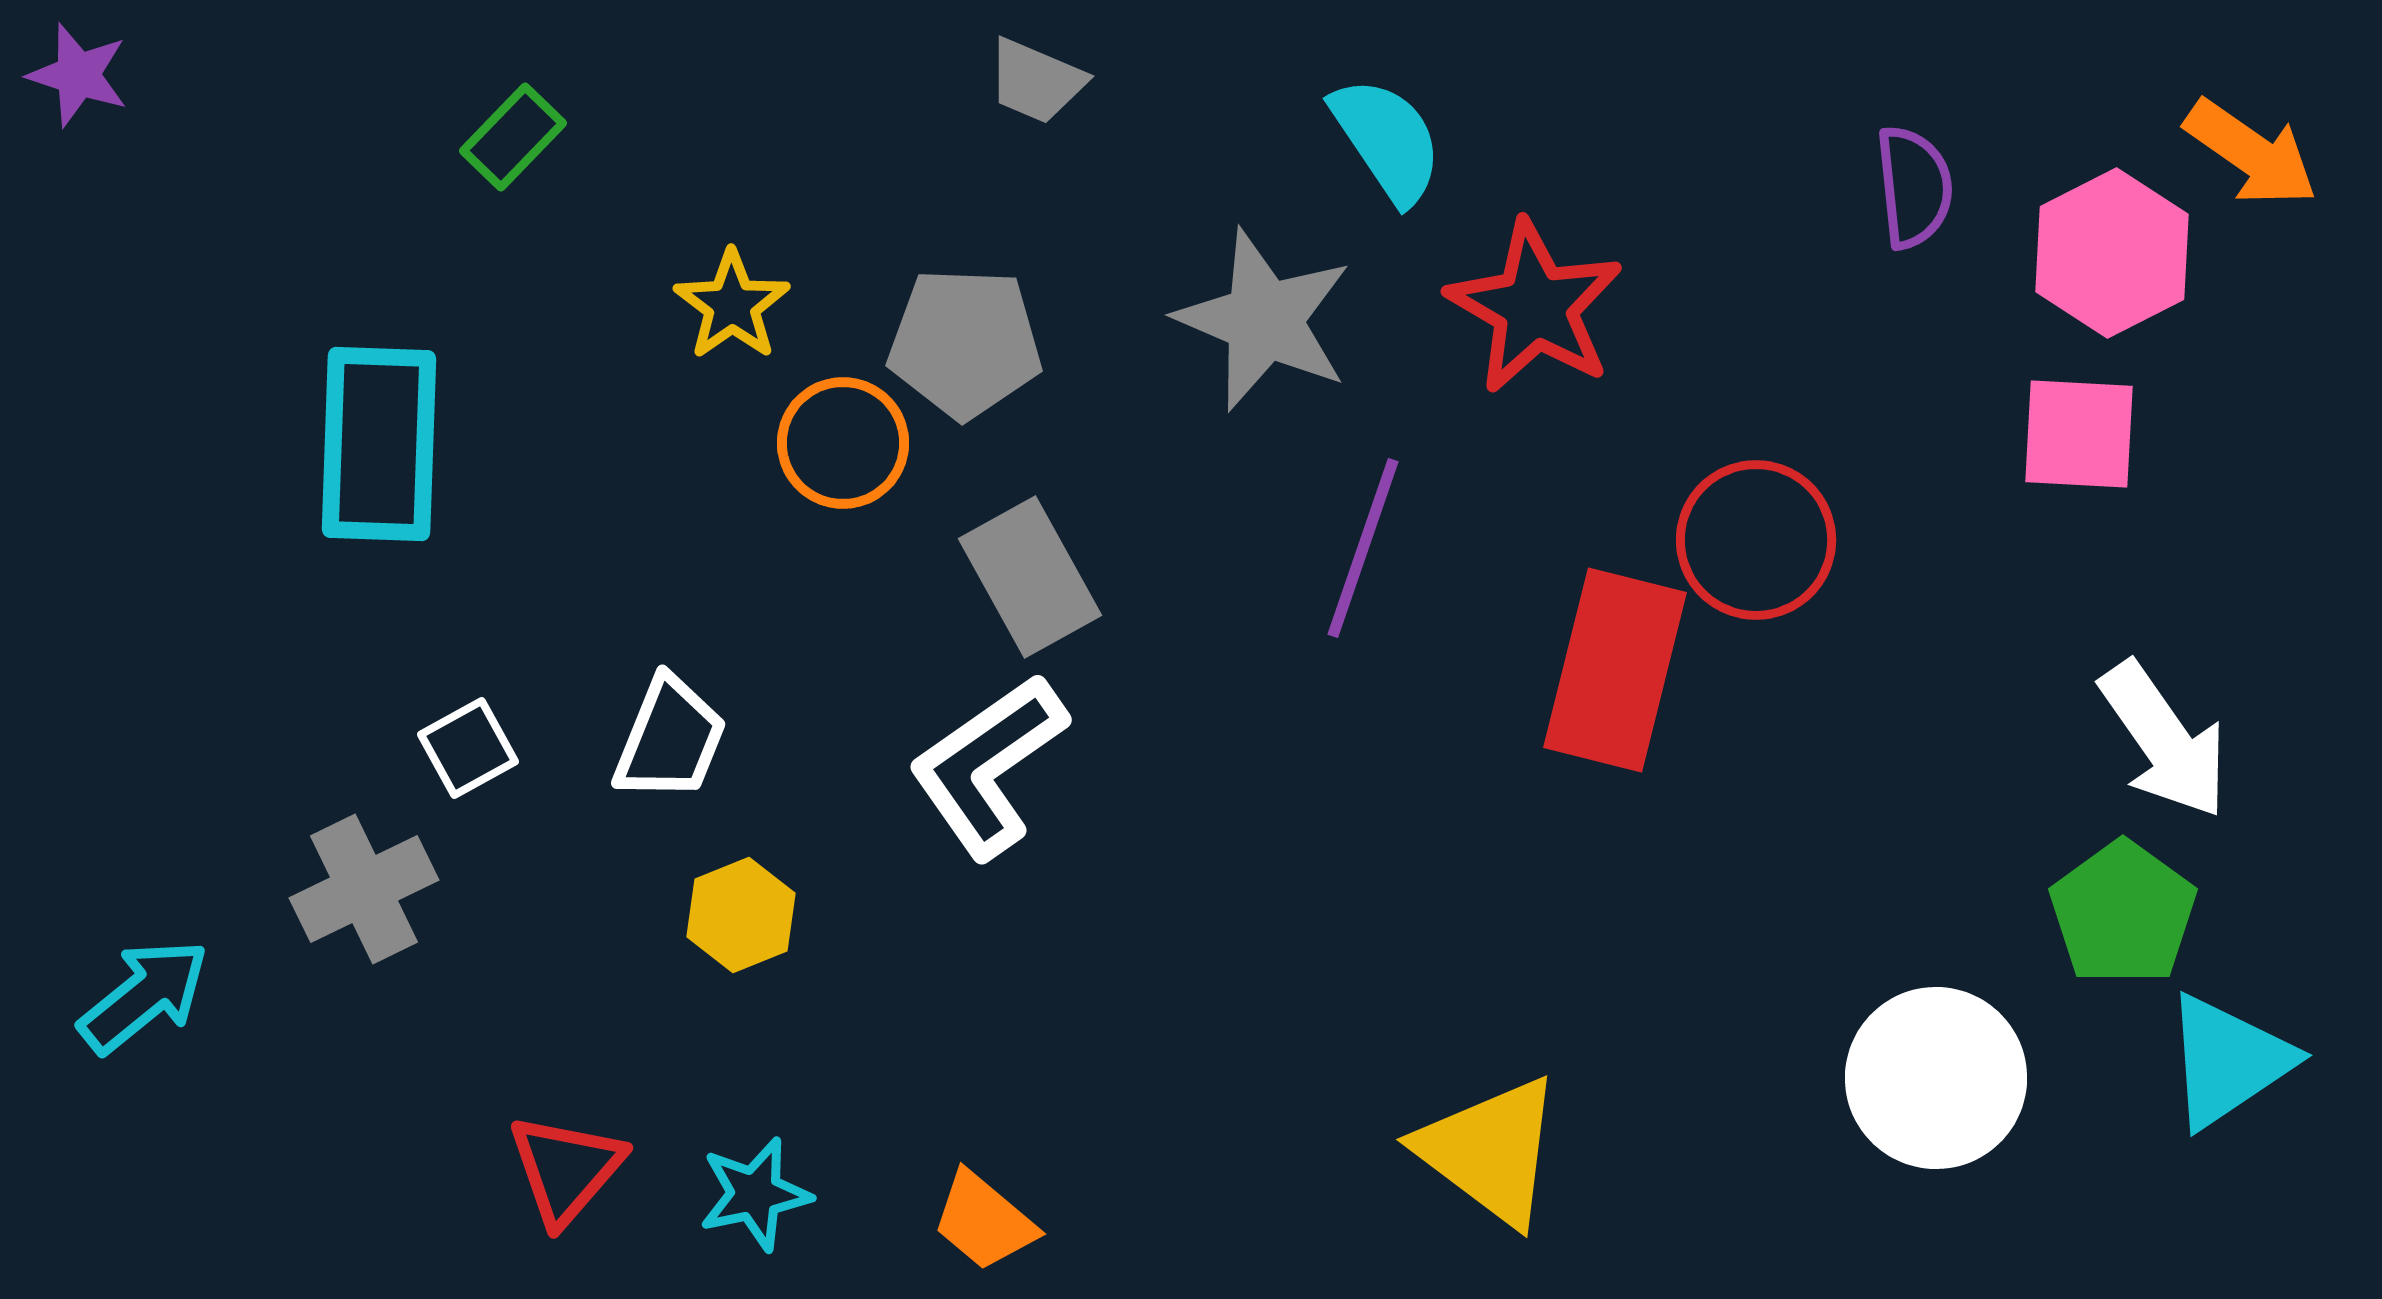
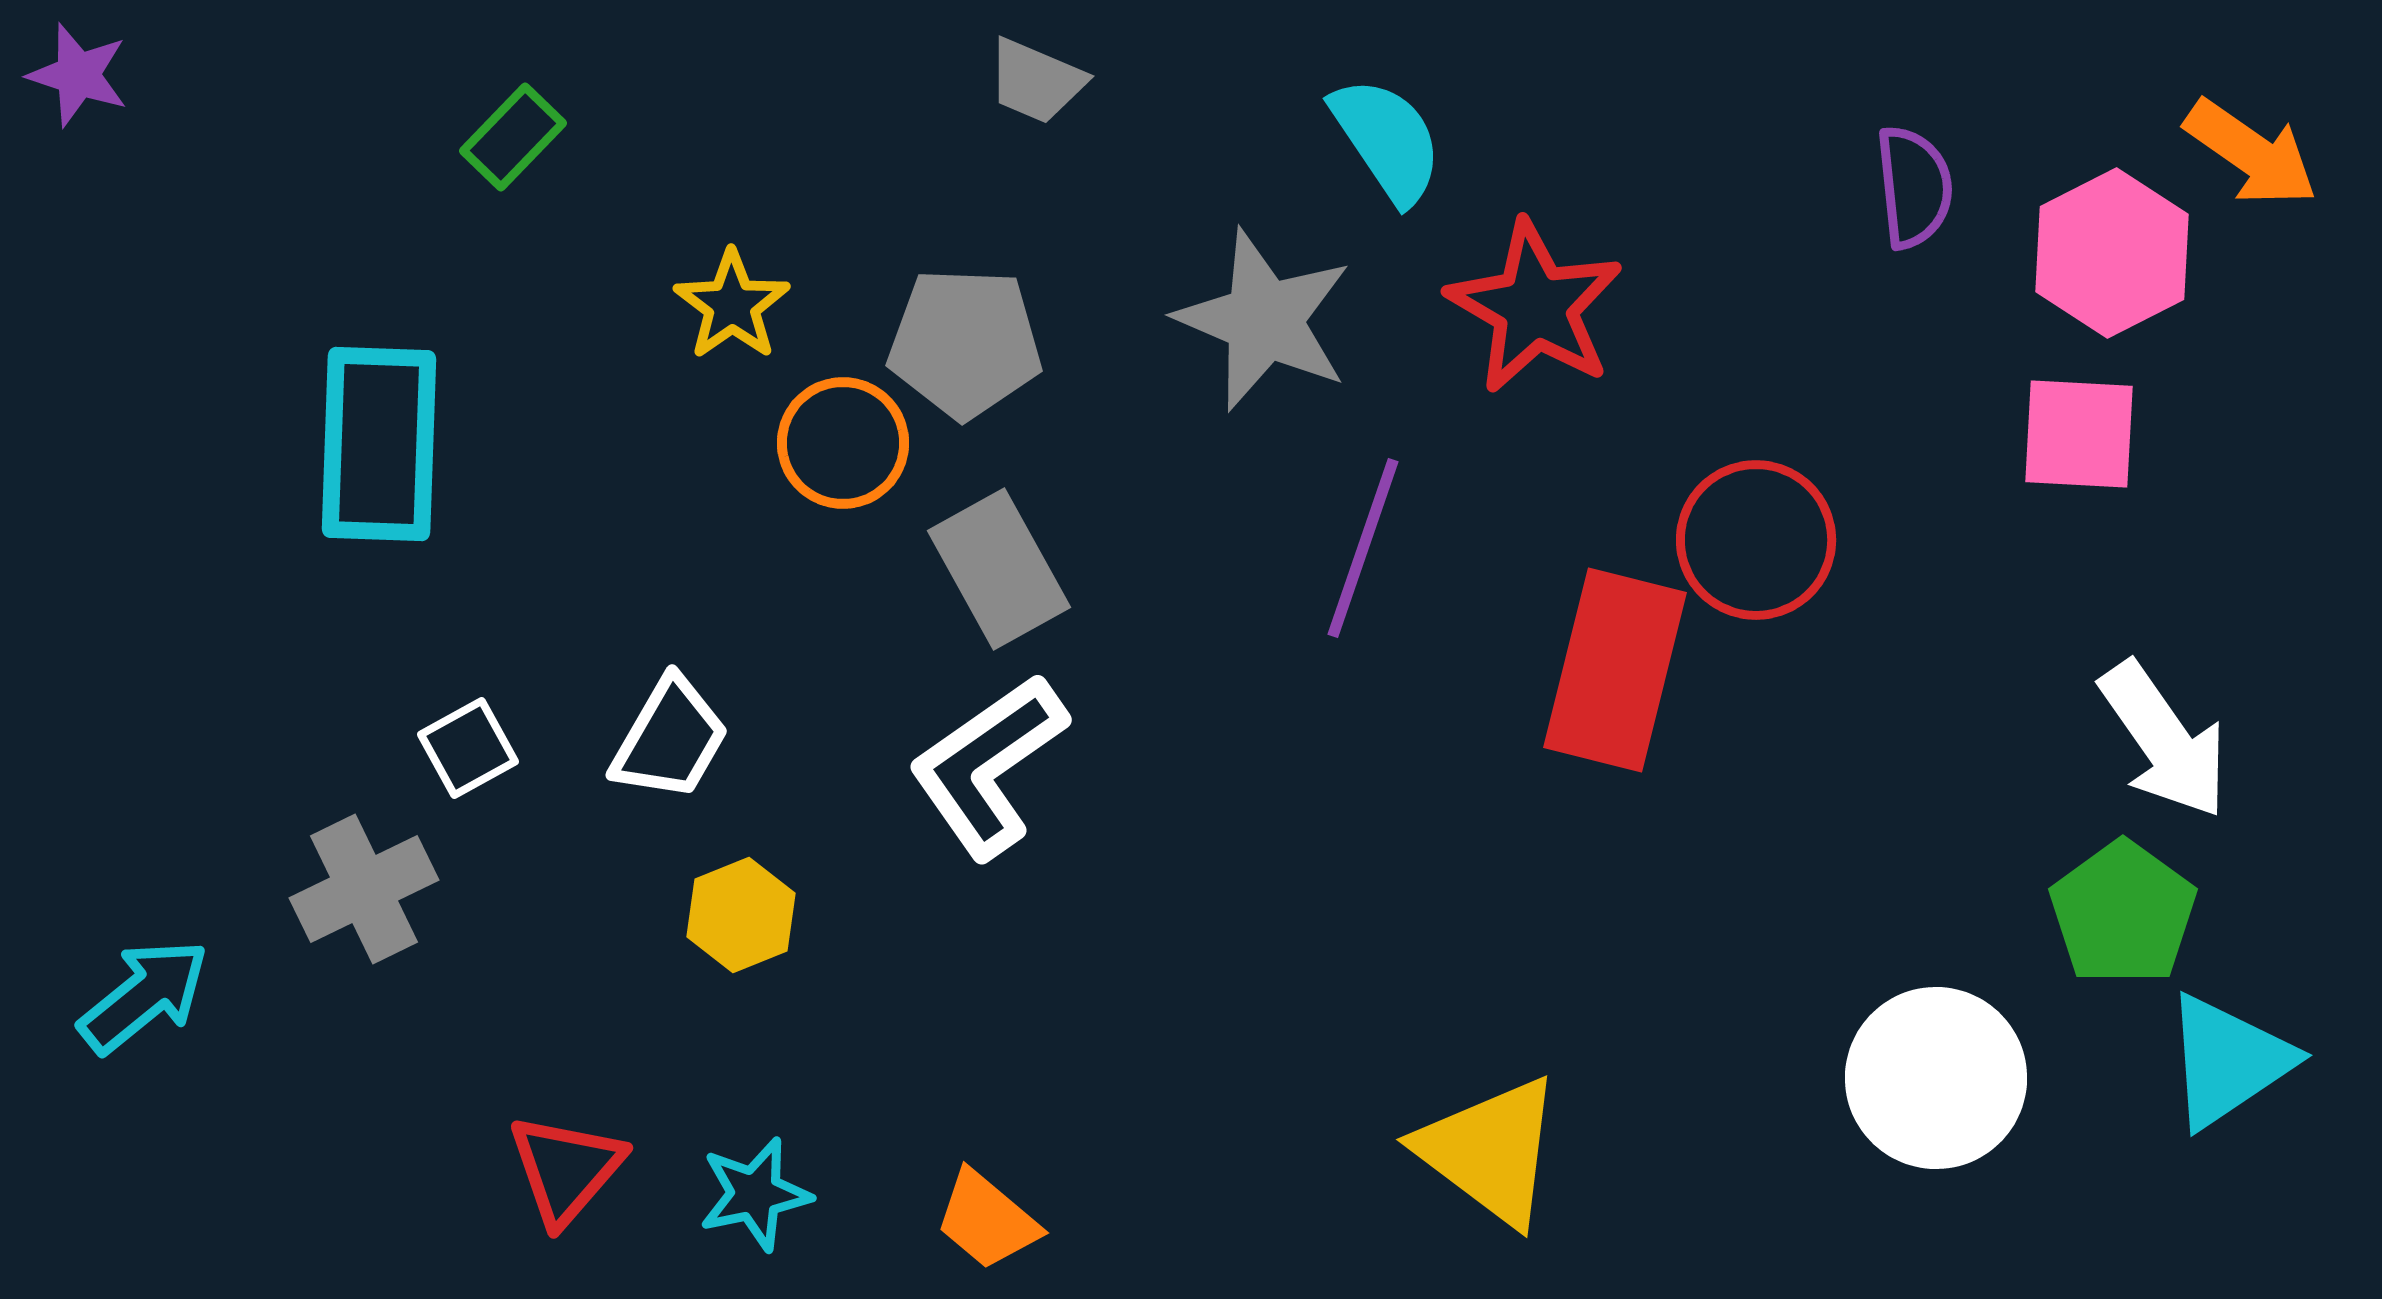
gray rectangle: moved 31 px left, 8 px up
white trapezoid: rotated 8 degrees clockwise
orange trapezoid: moved 3 px right, 1 px up
